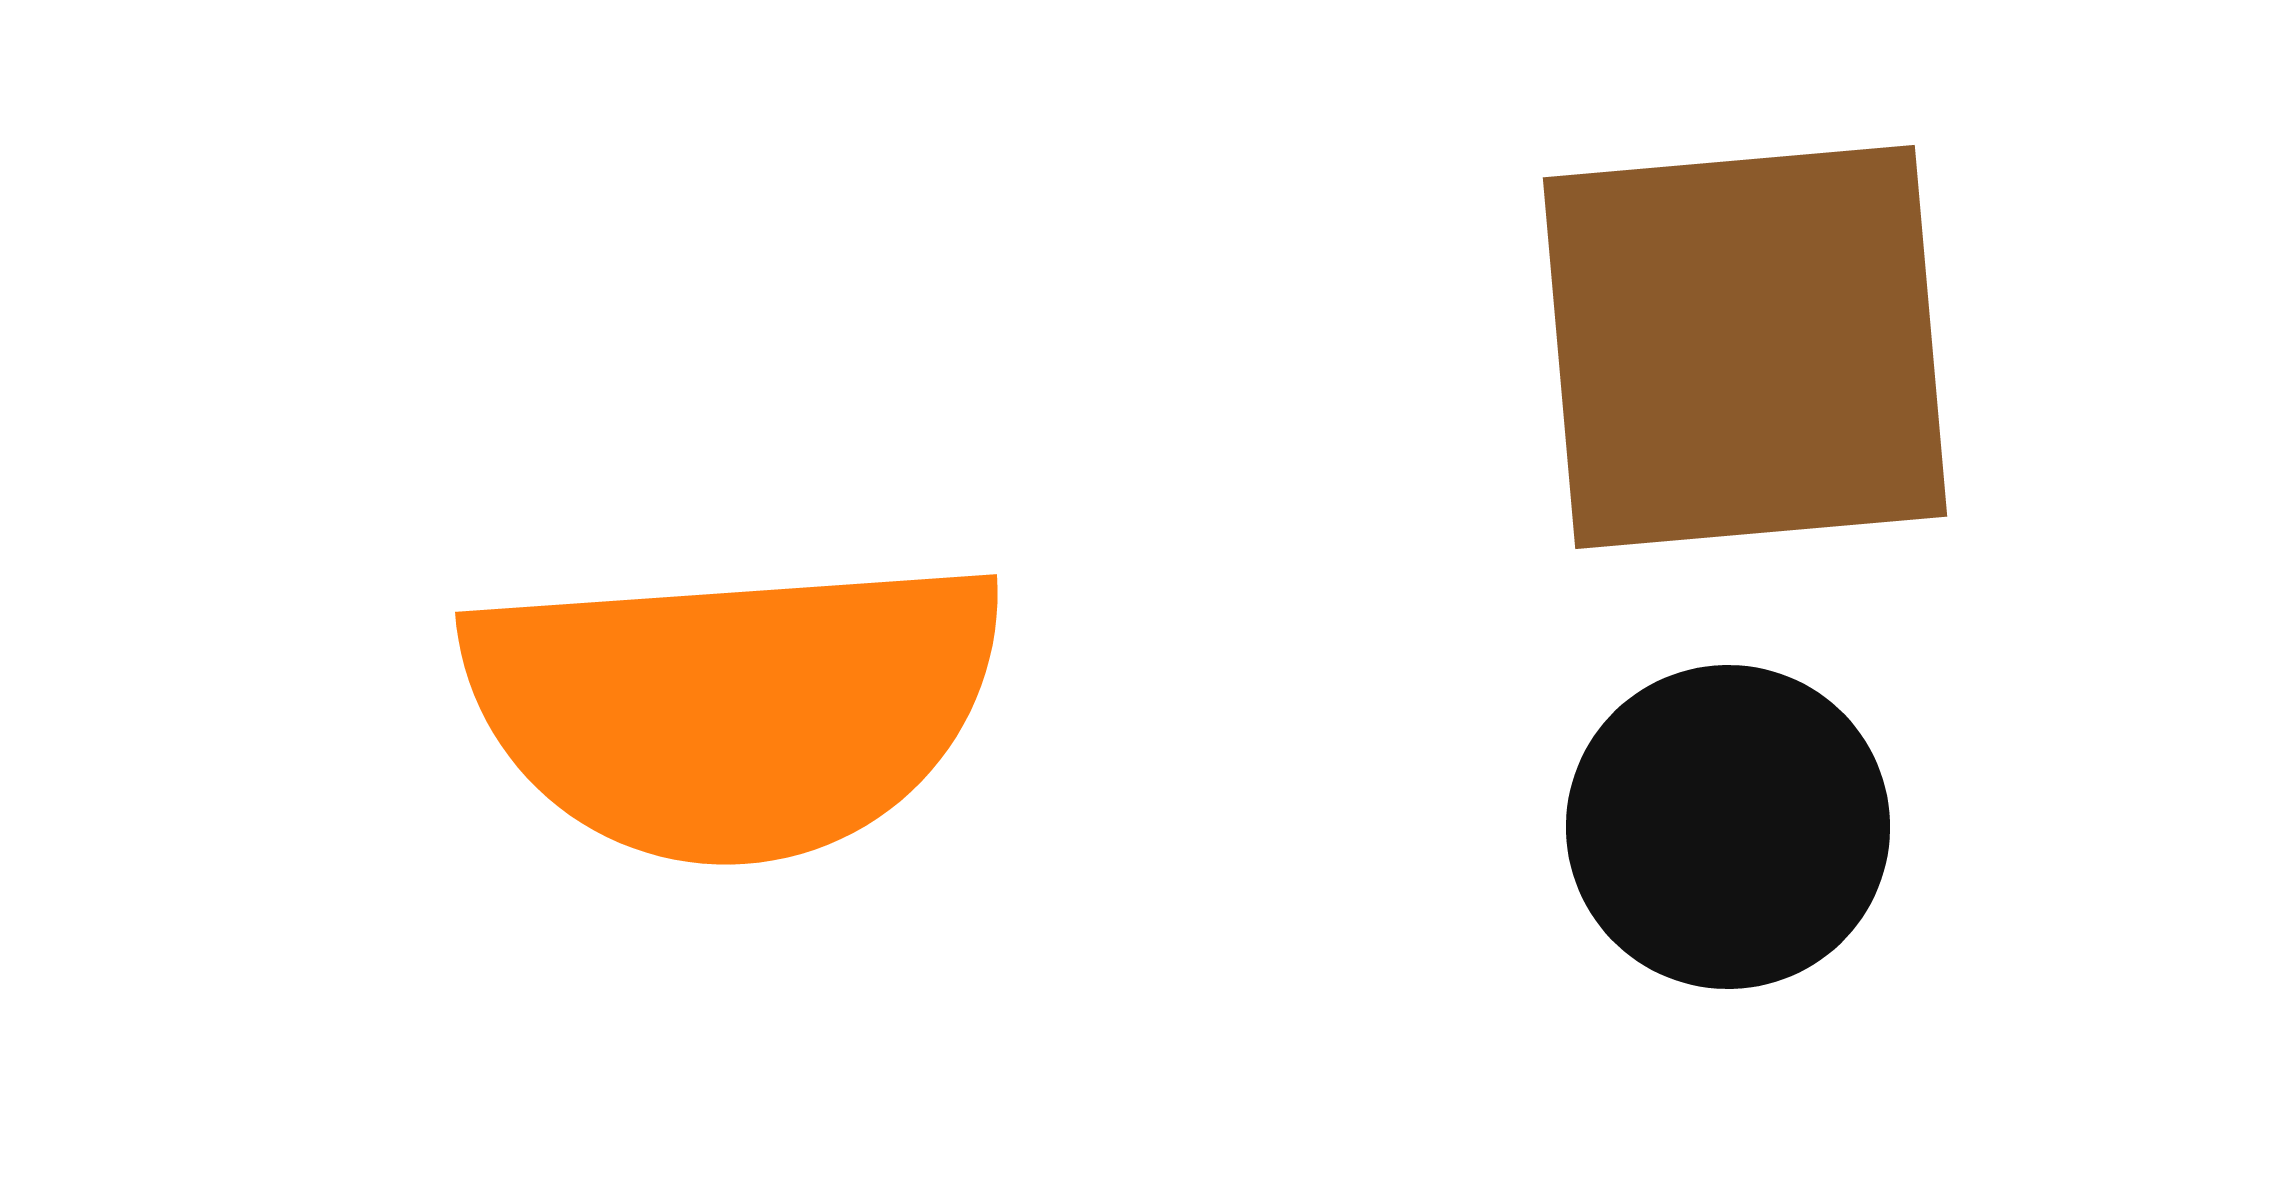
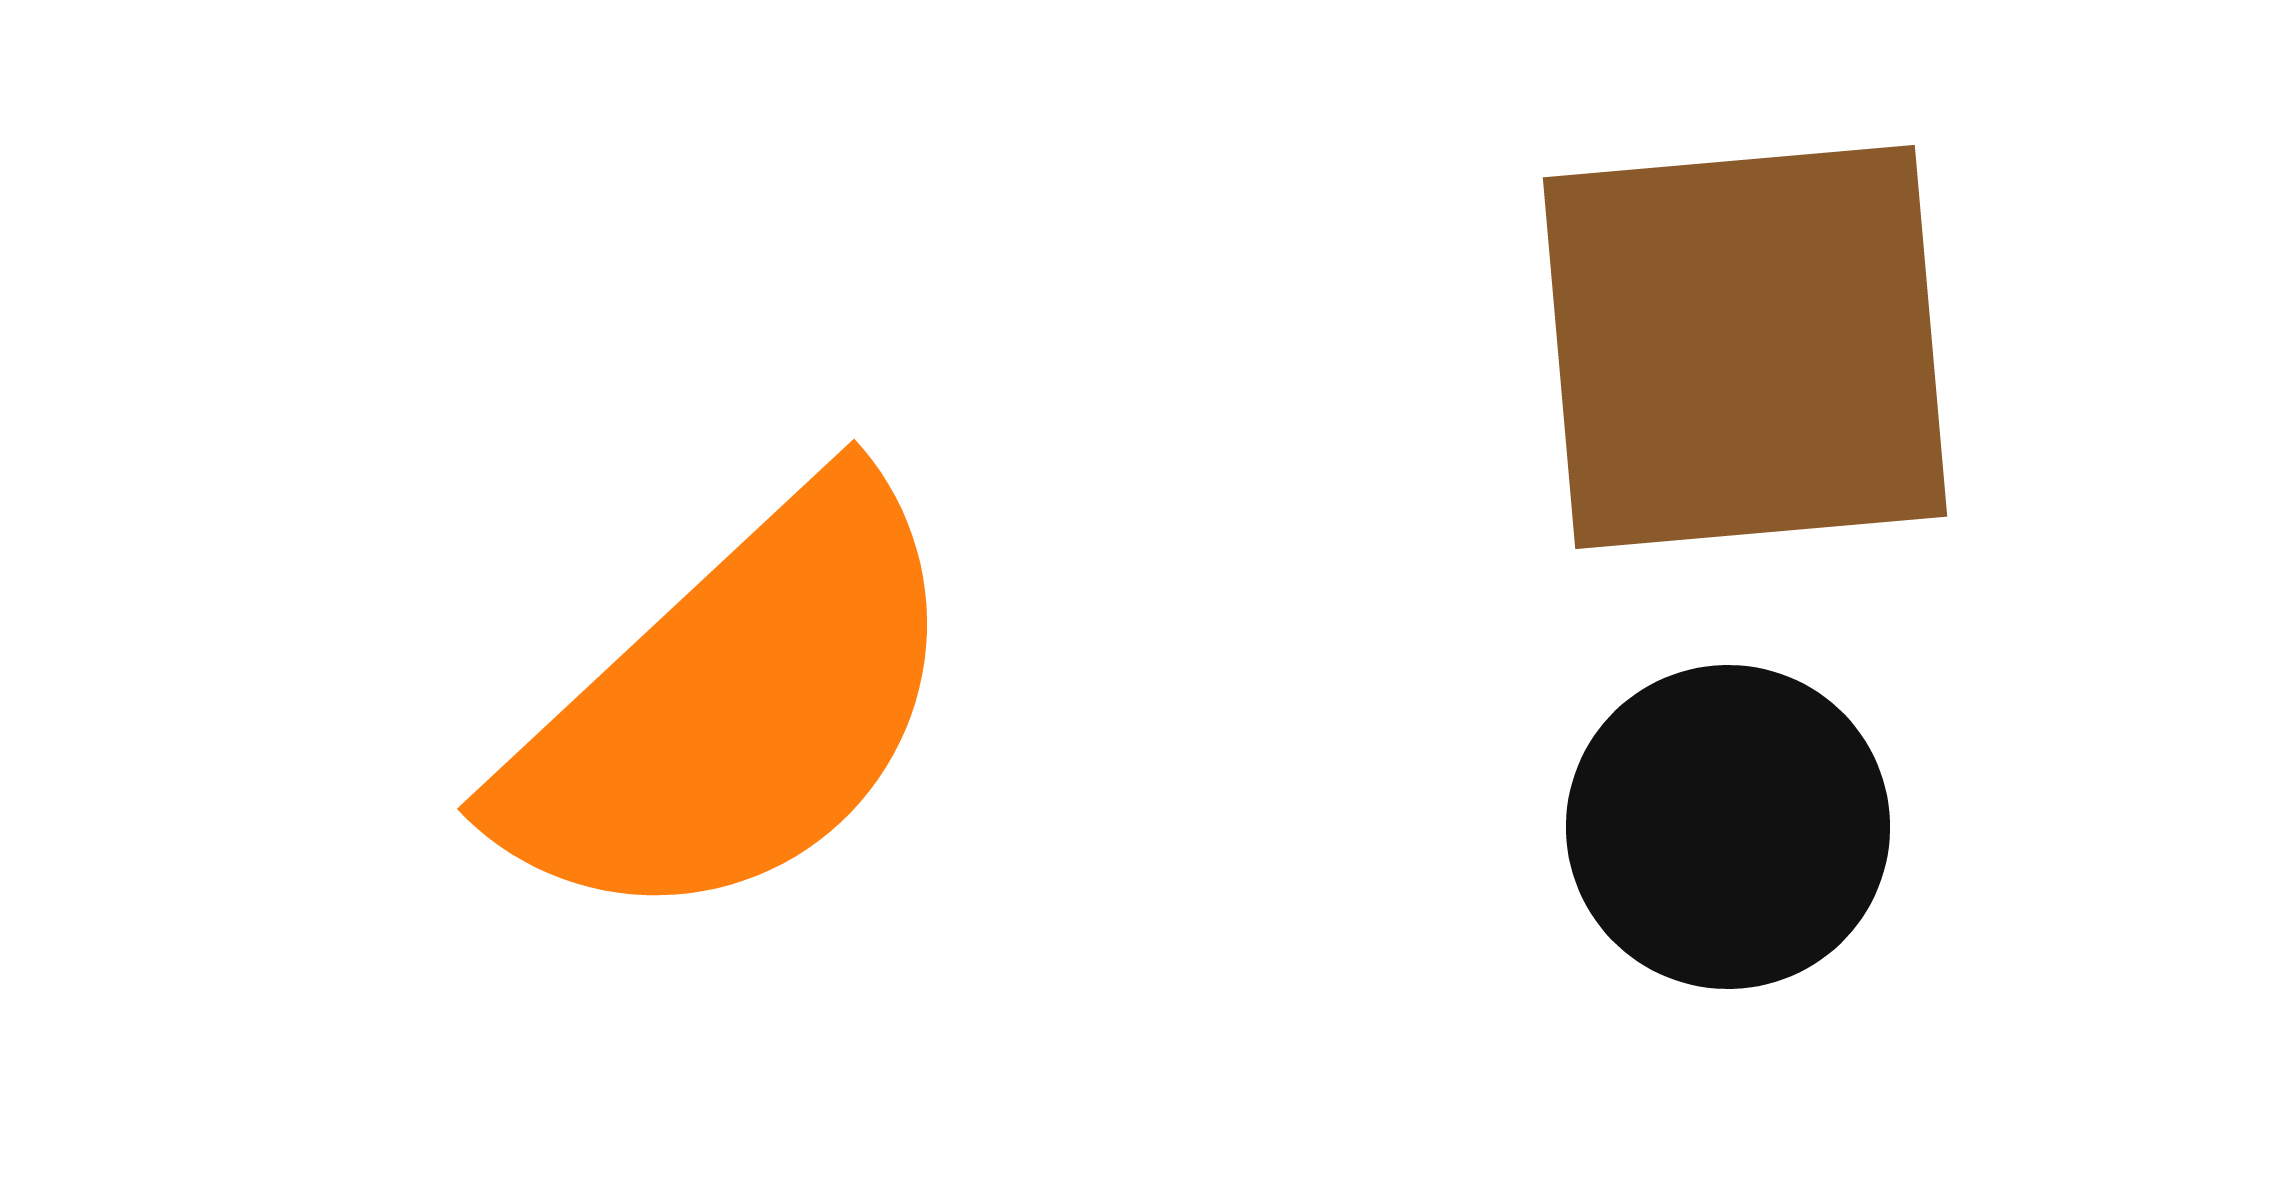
orange semicircle: rotated 39 degrees counterclockwise
